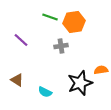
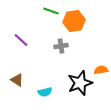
green line: moved 1 px right, 6 px up
orange hexagon: moved 1 px up
cyan semicircle: rotated 40 degrees counterclockwise
